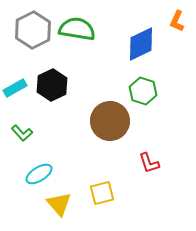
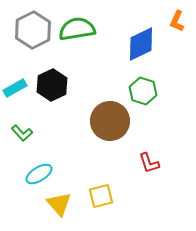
green semicircle: rotated 18 degrees counterclockwise
yellow square: moved 1 px left, 3 px down
